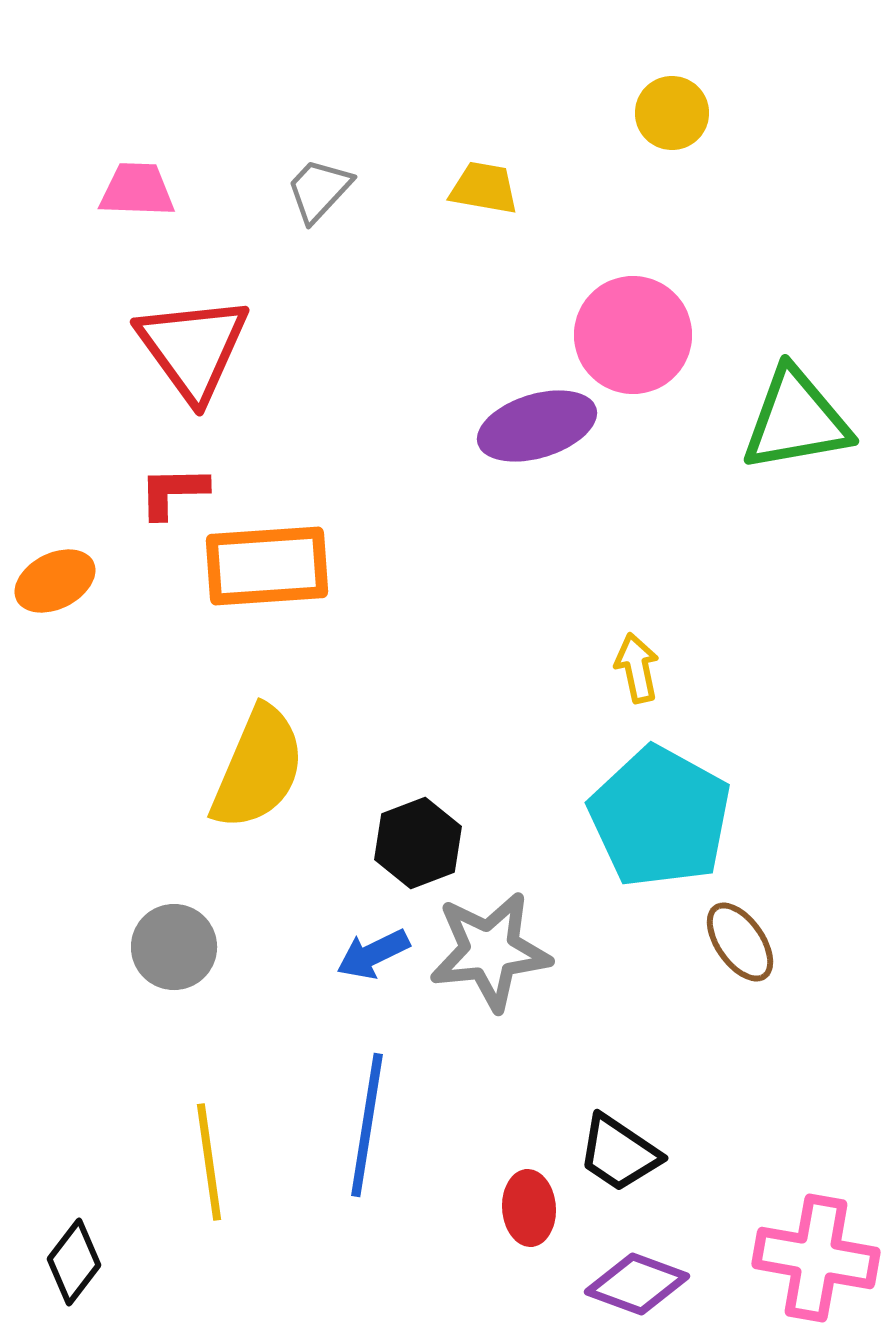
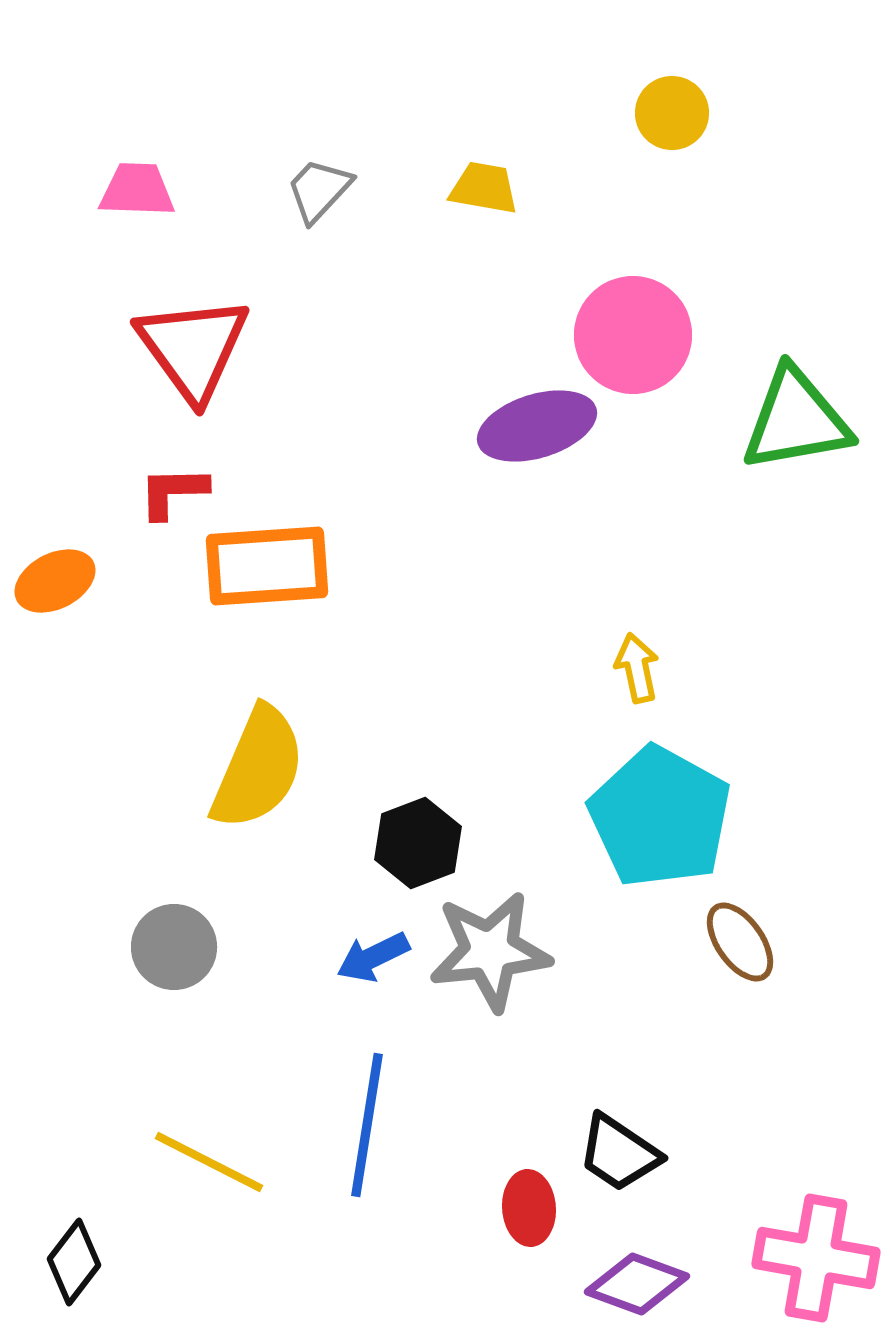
blue arrow: moved 3 px down
yellow line: rotated 55 degrees counterclockwise
